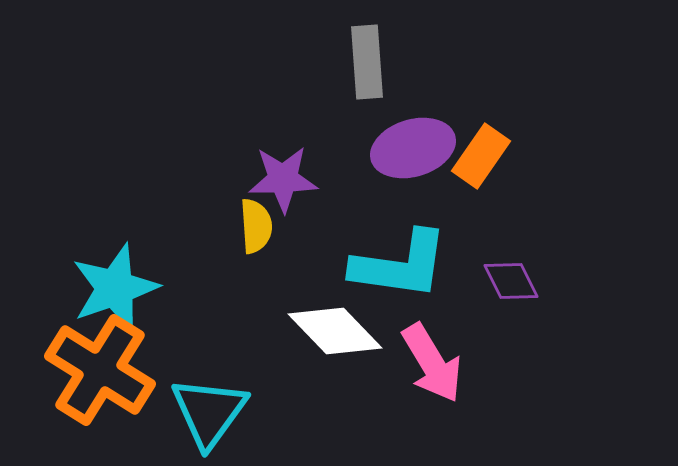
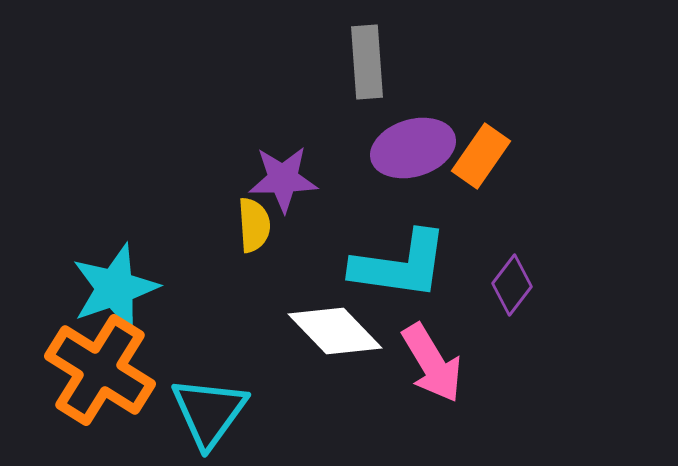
yellow semicircle: moved 2 px left, 1 px up
purple diamond: moved 1 px right, 4 px down; rotated 64 degrees clockwise
